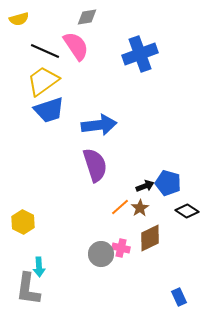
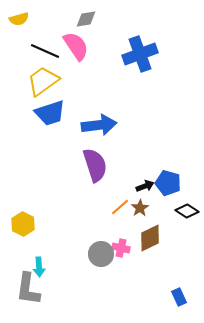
gray diamond: moved 1 px left, 2 px down
blue trapezoid: moved 1 px right, 3 px down
yellow hexagon: moved 2 px down
